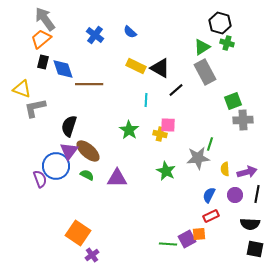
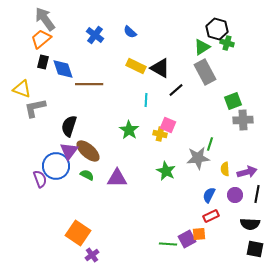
black hexagon at (220, 23): moved 3 px left, 6 px down
pink square at (168, 125): rotated 21 degrees clockwise
